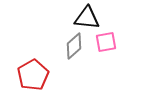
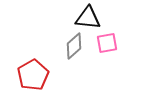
black triangle: moved 1 px right
pink square: moved 1 px right, 1 px down
